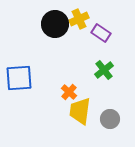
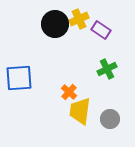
purple rectangle: moved 3 px up
green cross: moved 3 px right, 1 px up; rotated 12 degrees clockwise
